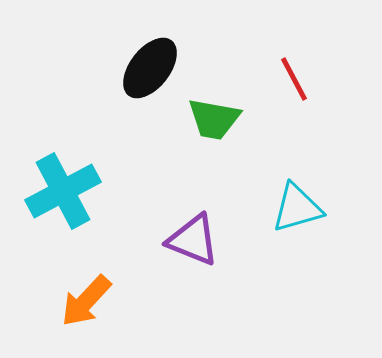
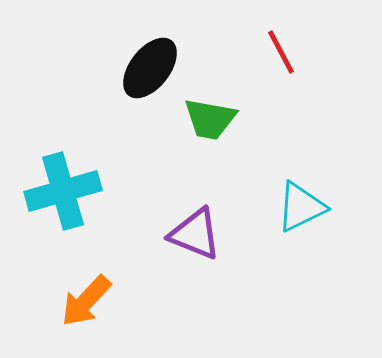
red line: moved 13 px left, 27 px up
green trapezoid: moved 4 px left
cyan cross: rotated 12 degrees clockwise
cyan triangle: moved 4 px right, 1 px up; rotated 10 degrees counterclockwise
purple triangle: moved 2 px right, 6 px up
